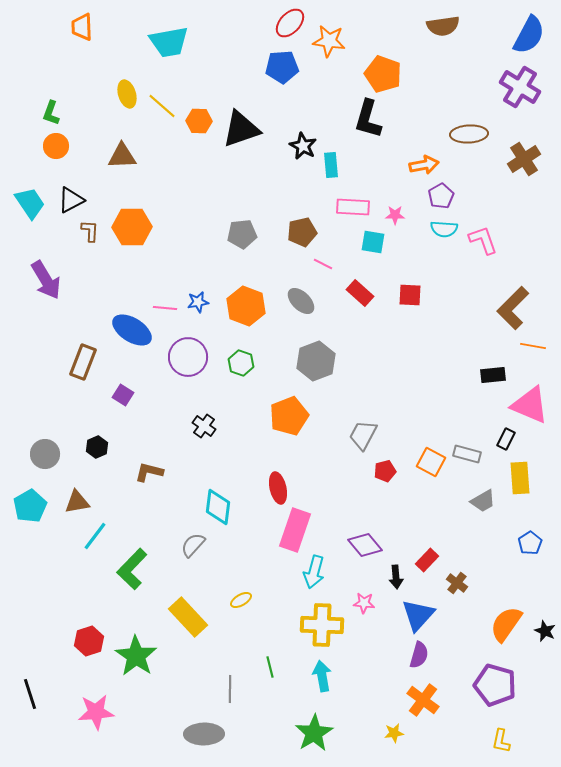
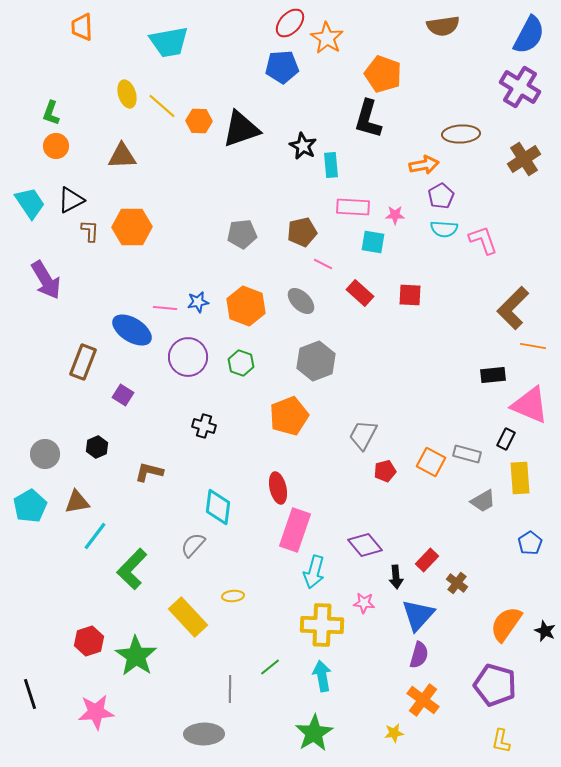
orange star at (329, 41): moved 2 px left, 3 px up; rotated 24 degrees clockwise
brown ellipse at (469, 134): moved 8 px left
black cross at (204, 426): rotated 20 degrees counterclockwise
yellow ellipse at (241, 600): moved 8 px left, 4 px up; rotated 25 degrees clockwise
green line at (270, 667): rotated 65 degrees clockwise
